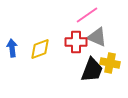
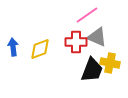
blue arrow: moved 1 px right, 1 px up
